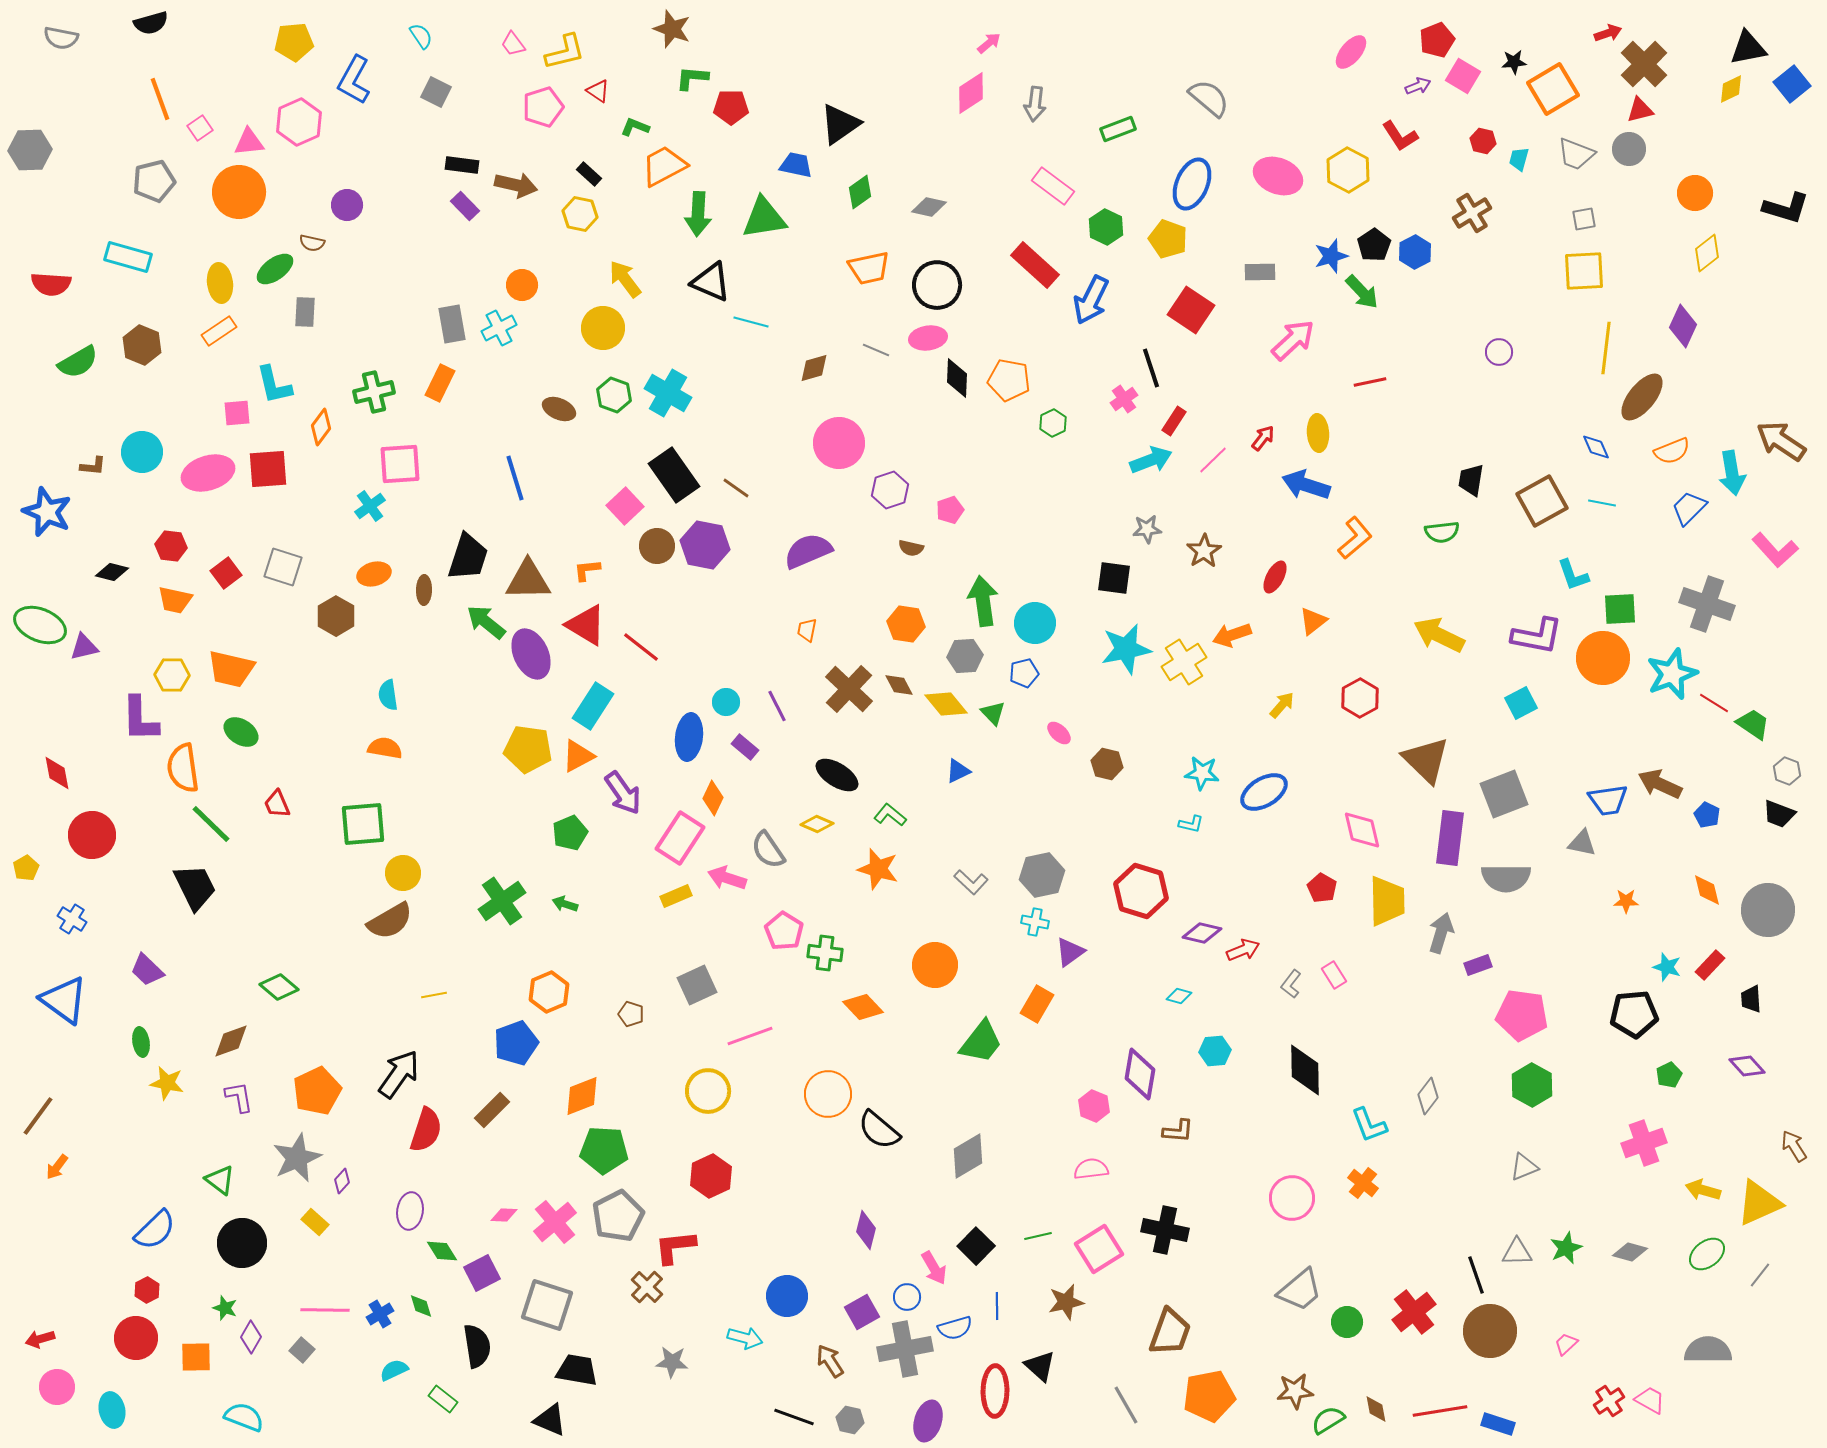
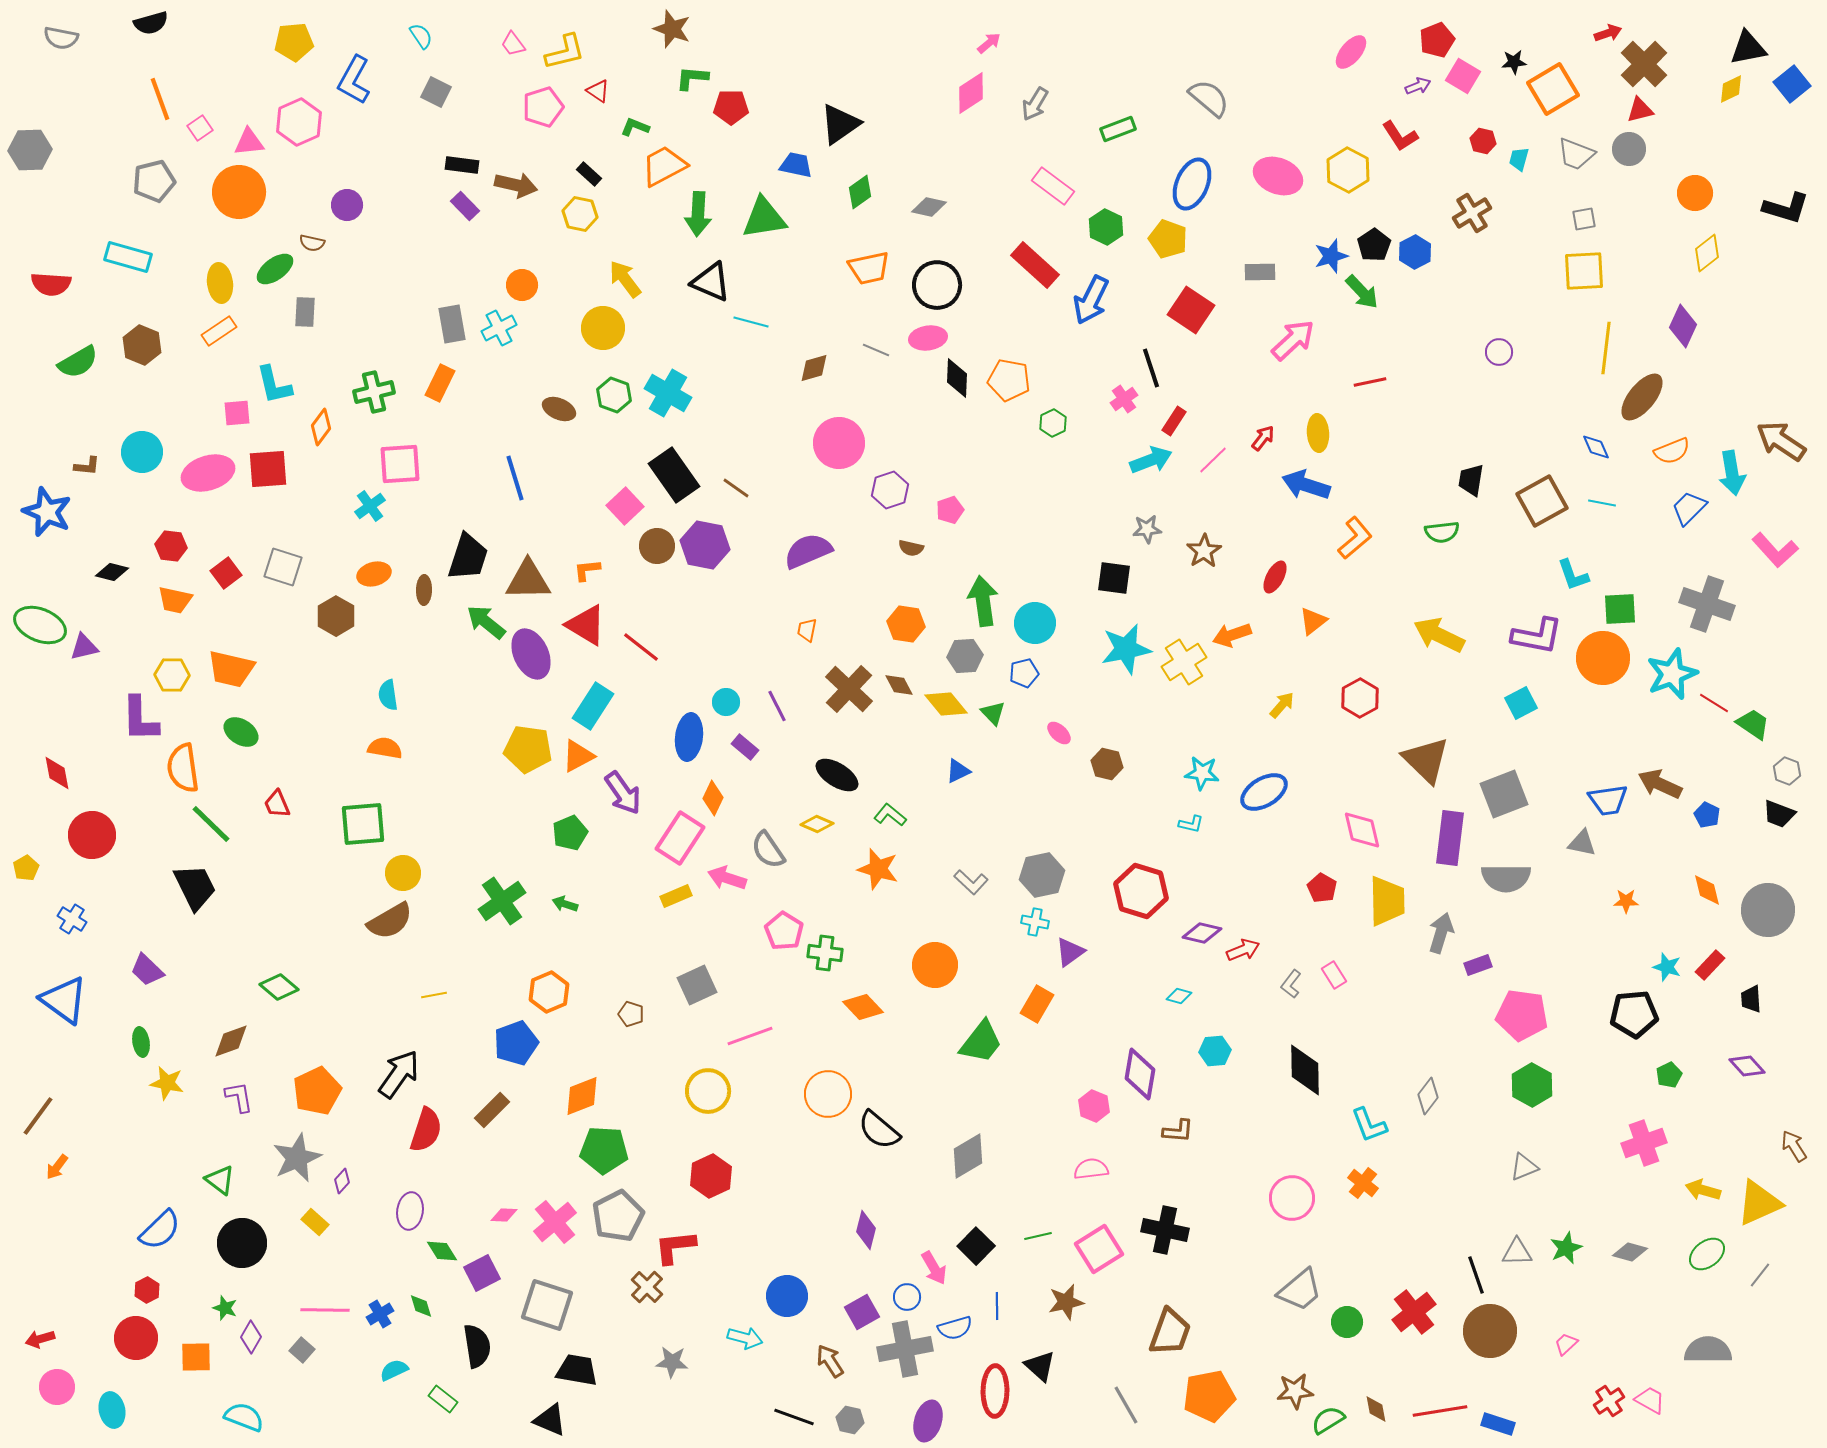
gray arrow at (1035, 104): rotated 24 degrees clockwise
brown L-shape at (93, 466): moved 6 px left
blue semicircle at (155, 1230): moved 5 px right
